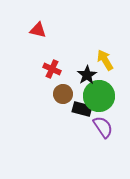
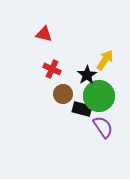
red triangle: moved 6 px right, 4 px down
yellow arrow: rotated 65 degrees clockwise
